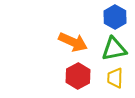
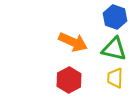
blue hexagon: rotated 10 degrees counterclockwise
green triangle: rotated 24 degrees clockwise
red hexagon: moved 9 px left, 4 px down
